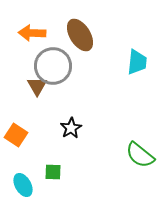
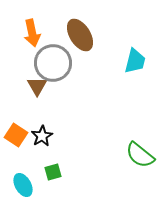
orange arrow: rotated 104 degrees counterclockwise
cyan trapezoid: moved 2 px left, 1 px up; rotated 8 degrees clockwise
gray circle: moved 3 px up
black star: moved 29 px left, 8 px down
green square: rotated 18 degrees counterclockwise
